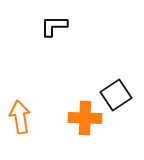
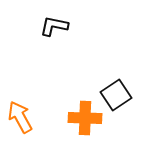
black L-shape: rotated 12 degrees clockwise
orange arrow: rotated 20 degrees counterclockwise
